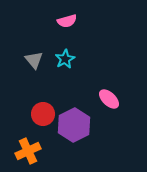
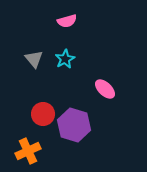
gray triangle: moved 1 px up
pink ellipse: moved 4 px left, 10 px up
purple hexagon: rotated 16 degrees counterclockwise
